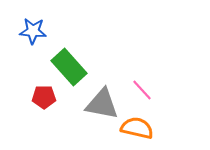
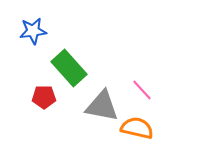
blue star: rotated 12 degrees counterclockwise
green rectangle: moved 1 px down
gray triangle: moved 2 px down
